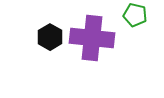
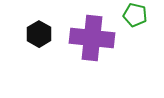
black hexagon: moved 11 px left, 3 px up
